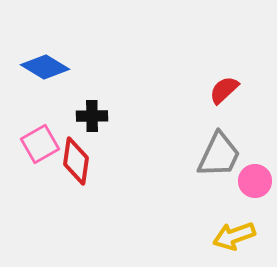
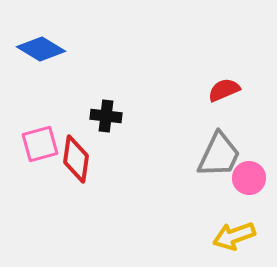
blue diamond: moved 4 px left, 18 px up
red semicircle: rotated 20 degrees clockwise
black cross: moved 14 px right; rotated 8 degrees clockwise
pink square: rotated 15 degrees clockwise
red diamond: moved 2 px up
pink circle: moved 6 px left, 3 px up
